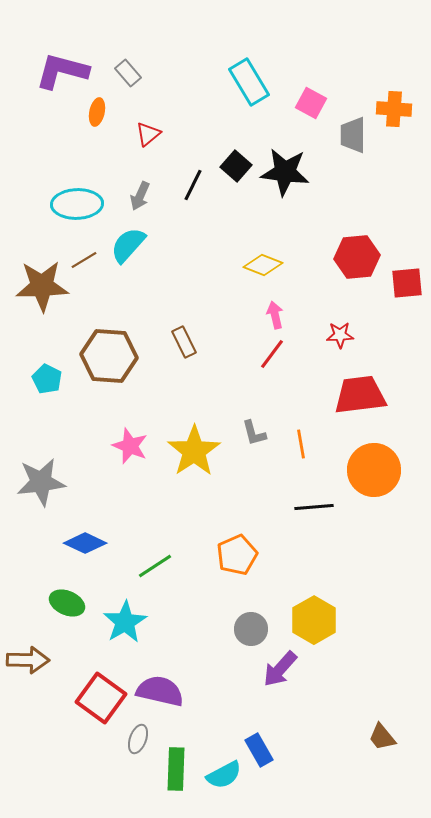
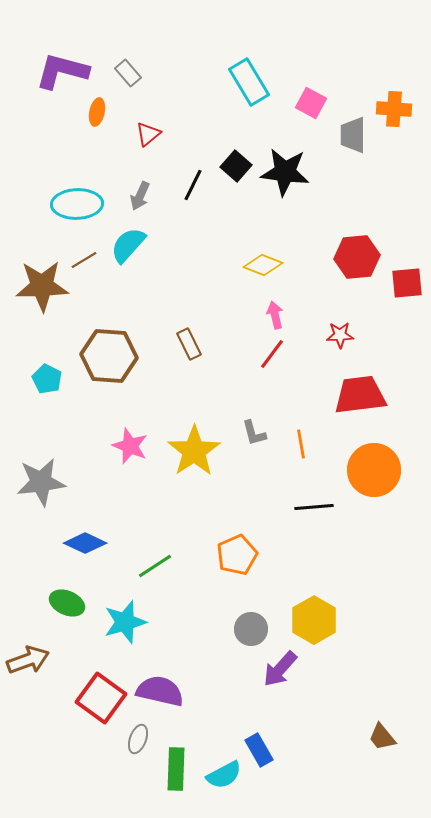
brown rectangle at (184, 342): moved 5 px right, 2 px down
cyan star at (125, 622): rotated 15 degrees clockwise
brown arrow at (28, 660): rotated 21 degrees counterclockwise
